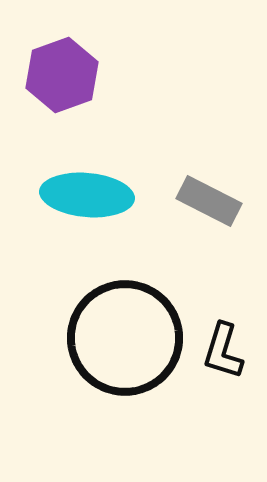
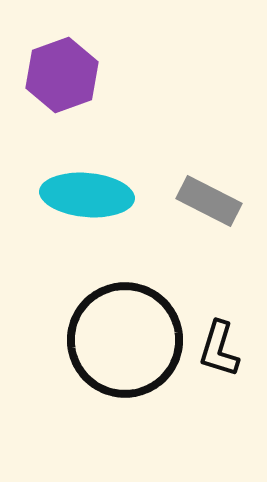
black circle: moved 2 px down
black L-shape: moved 4 px left, 2 px up
